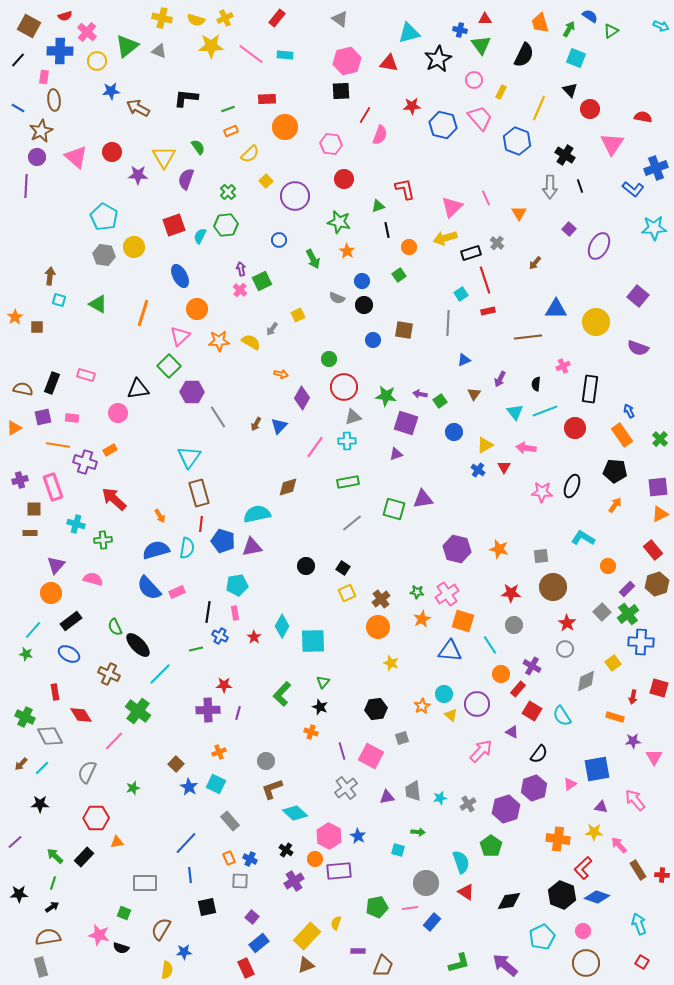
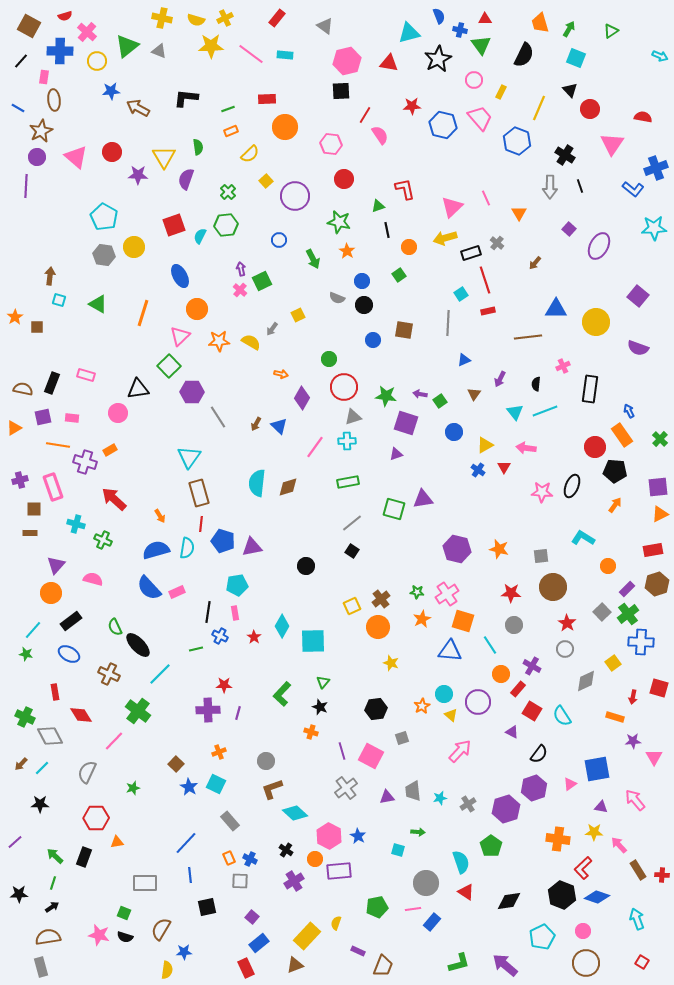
blue semicircle at (590, 16): moved 151 px left; rotated 35 degrees clockwise
gray triangle at (340, 19): moved 15 px left, 7 px down
cyan arrow at (661, 26): moved 1 px left, 30 px down
black line at (18, 60): moved 3 px right, 1 px down
pink semicircle at (380, 135): rotated 54 degrees counterclockwise
green semicircle at (198, 147): rotated 28 degrees clockwise
blue triangle at (279, 426): rotated 30 degrees counterclockwise
red circle at (575, 428): moved 20 px right, 19 px down
cyan semicircle at (257, 514): moved 31 px up; rotated 72 degrees counterclockwise
green cross at (103, 540): rotated 30 degrees clockwise
red rectangle at (653, 550): rotated 60 degrees counterclockwise
black square at (343, 568): moved 9 px right, 17 px up
yellow square at (347, 593): moved 5 px right, 13 px down
purple circle at (477, 704): moved 1 px right, 2 px up
pink arrow at (481, 751): moved 21 px left
black rectangle at (84, 857): rotated 24 degrees counterclockwise
pink line at (410, 908): moved 3 px right, 1 px down
cyan arrow at (639, 924): moved 2 px left, 5 px up
black semicircle at (121, 948): moved 4 px right, 11 px up
purple rectangle at (358, 951): rotated 24 degrees clockwise
brown triangle at (306, 965): moved 11 px left
